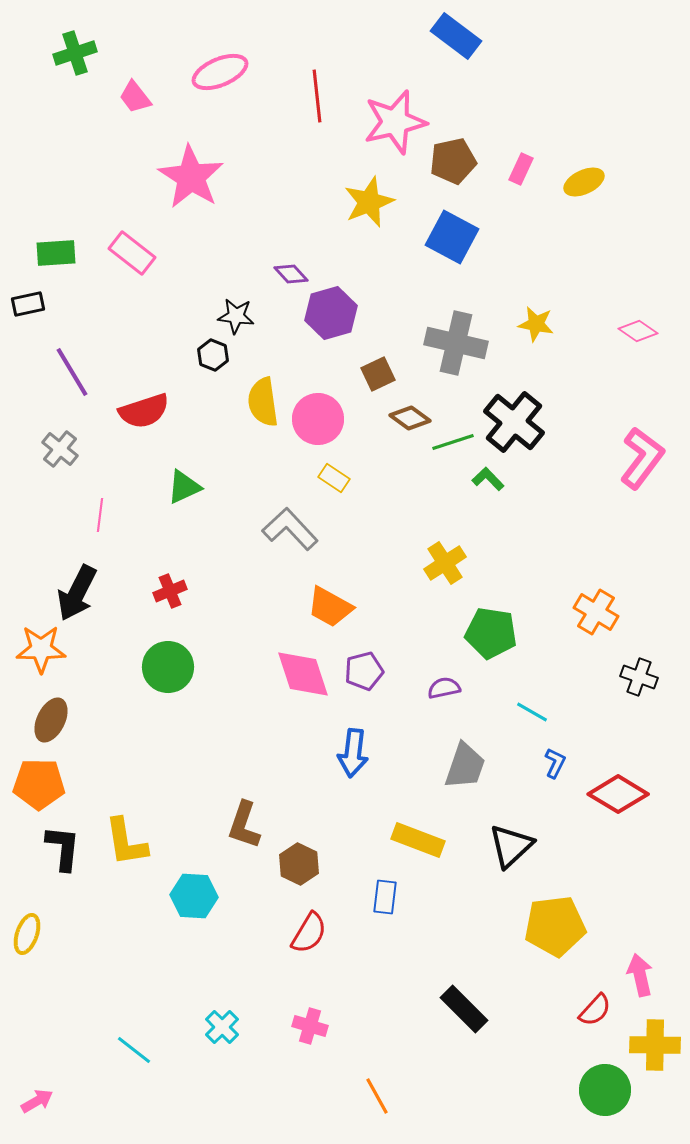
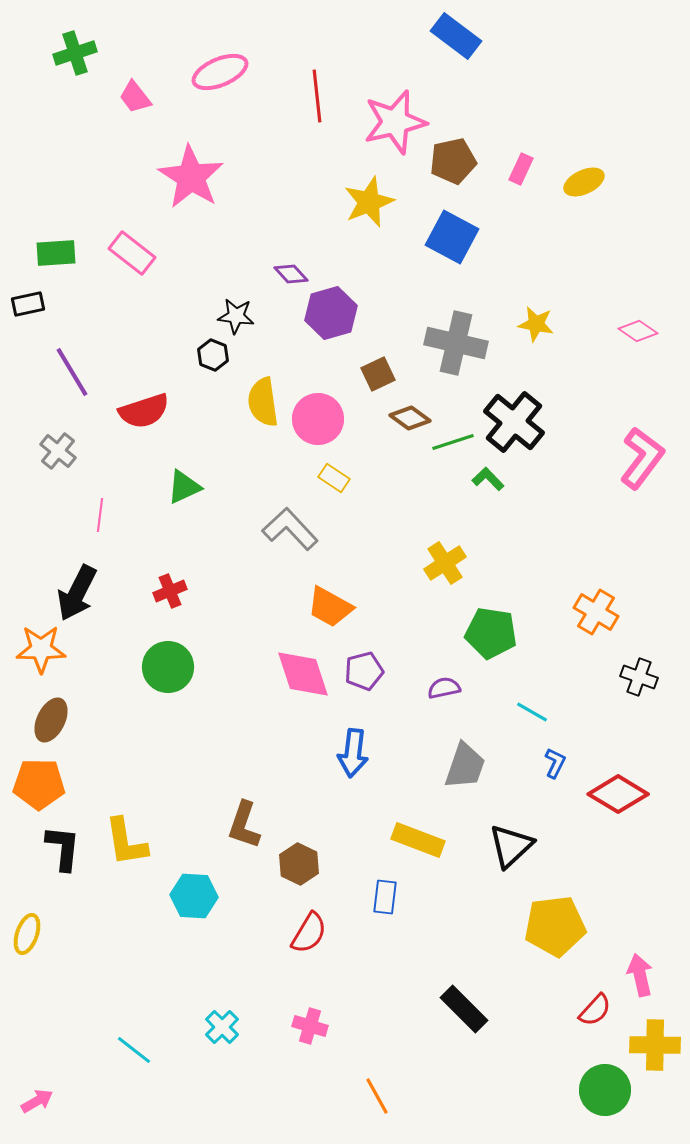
gray cross at (60, 449): moved 2 px left, 2 px down
